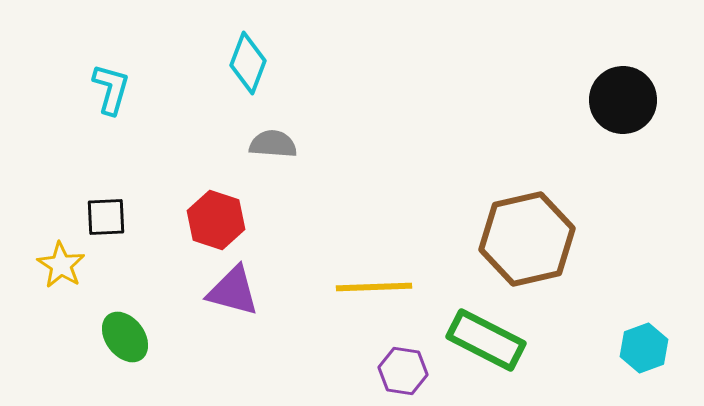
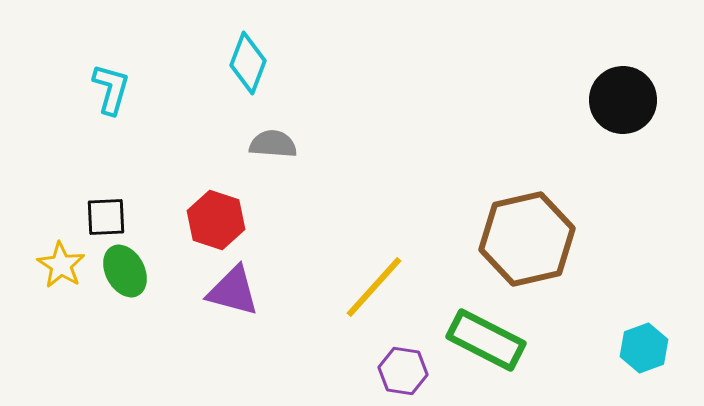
yellow line: rotated 46 degrees counterclockwise
green ellipse: moved 66 px up; rotated 9 degrees clockwise
